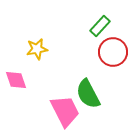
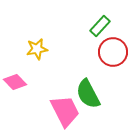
pink diamond: moved 1 px left, 2 px down; rotated 25 degrees counterclockwise
